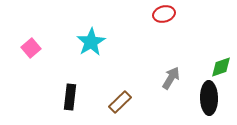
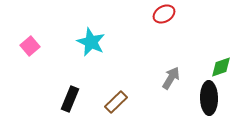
red ellipse: rotated 15 degrees counterclockwise
cyan star: rotated 16 degrees counterclockwise
pink square: moved 1 px left, 2 px up
black rectangle: moved 2 px down; rotated 15 degrees clockwise
brown rectangle: moved 4 px left
